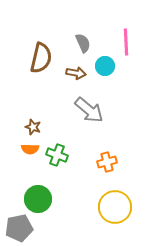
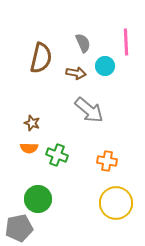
brown star: moved 1 px left, 4 px up
orange semicircle: moved 1 px left, 1 px up
orange cross: moved 1 px up; rotated 24 degrees clockwise
yellow circle: moved 1 px right, 4 px up
